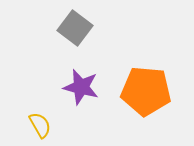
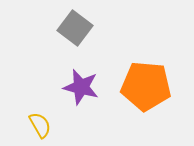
orange pentagon: moved 5 px up
